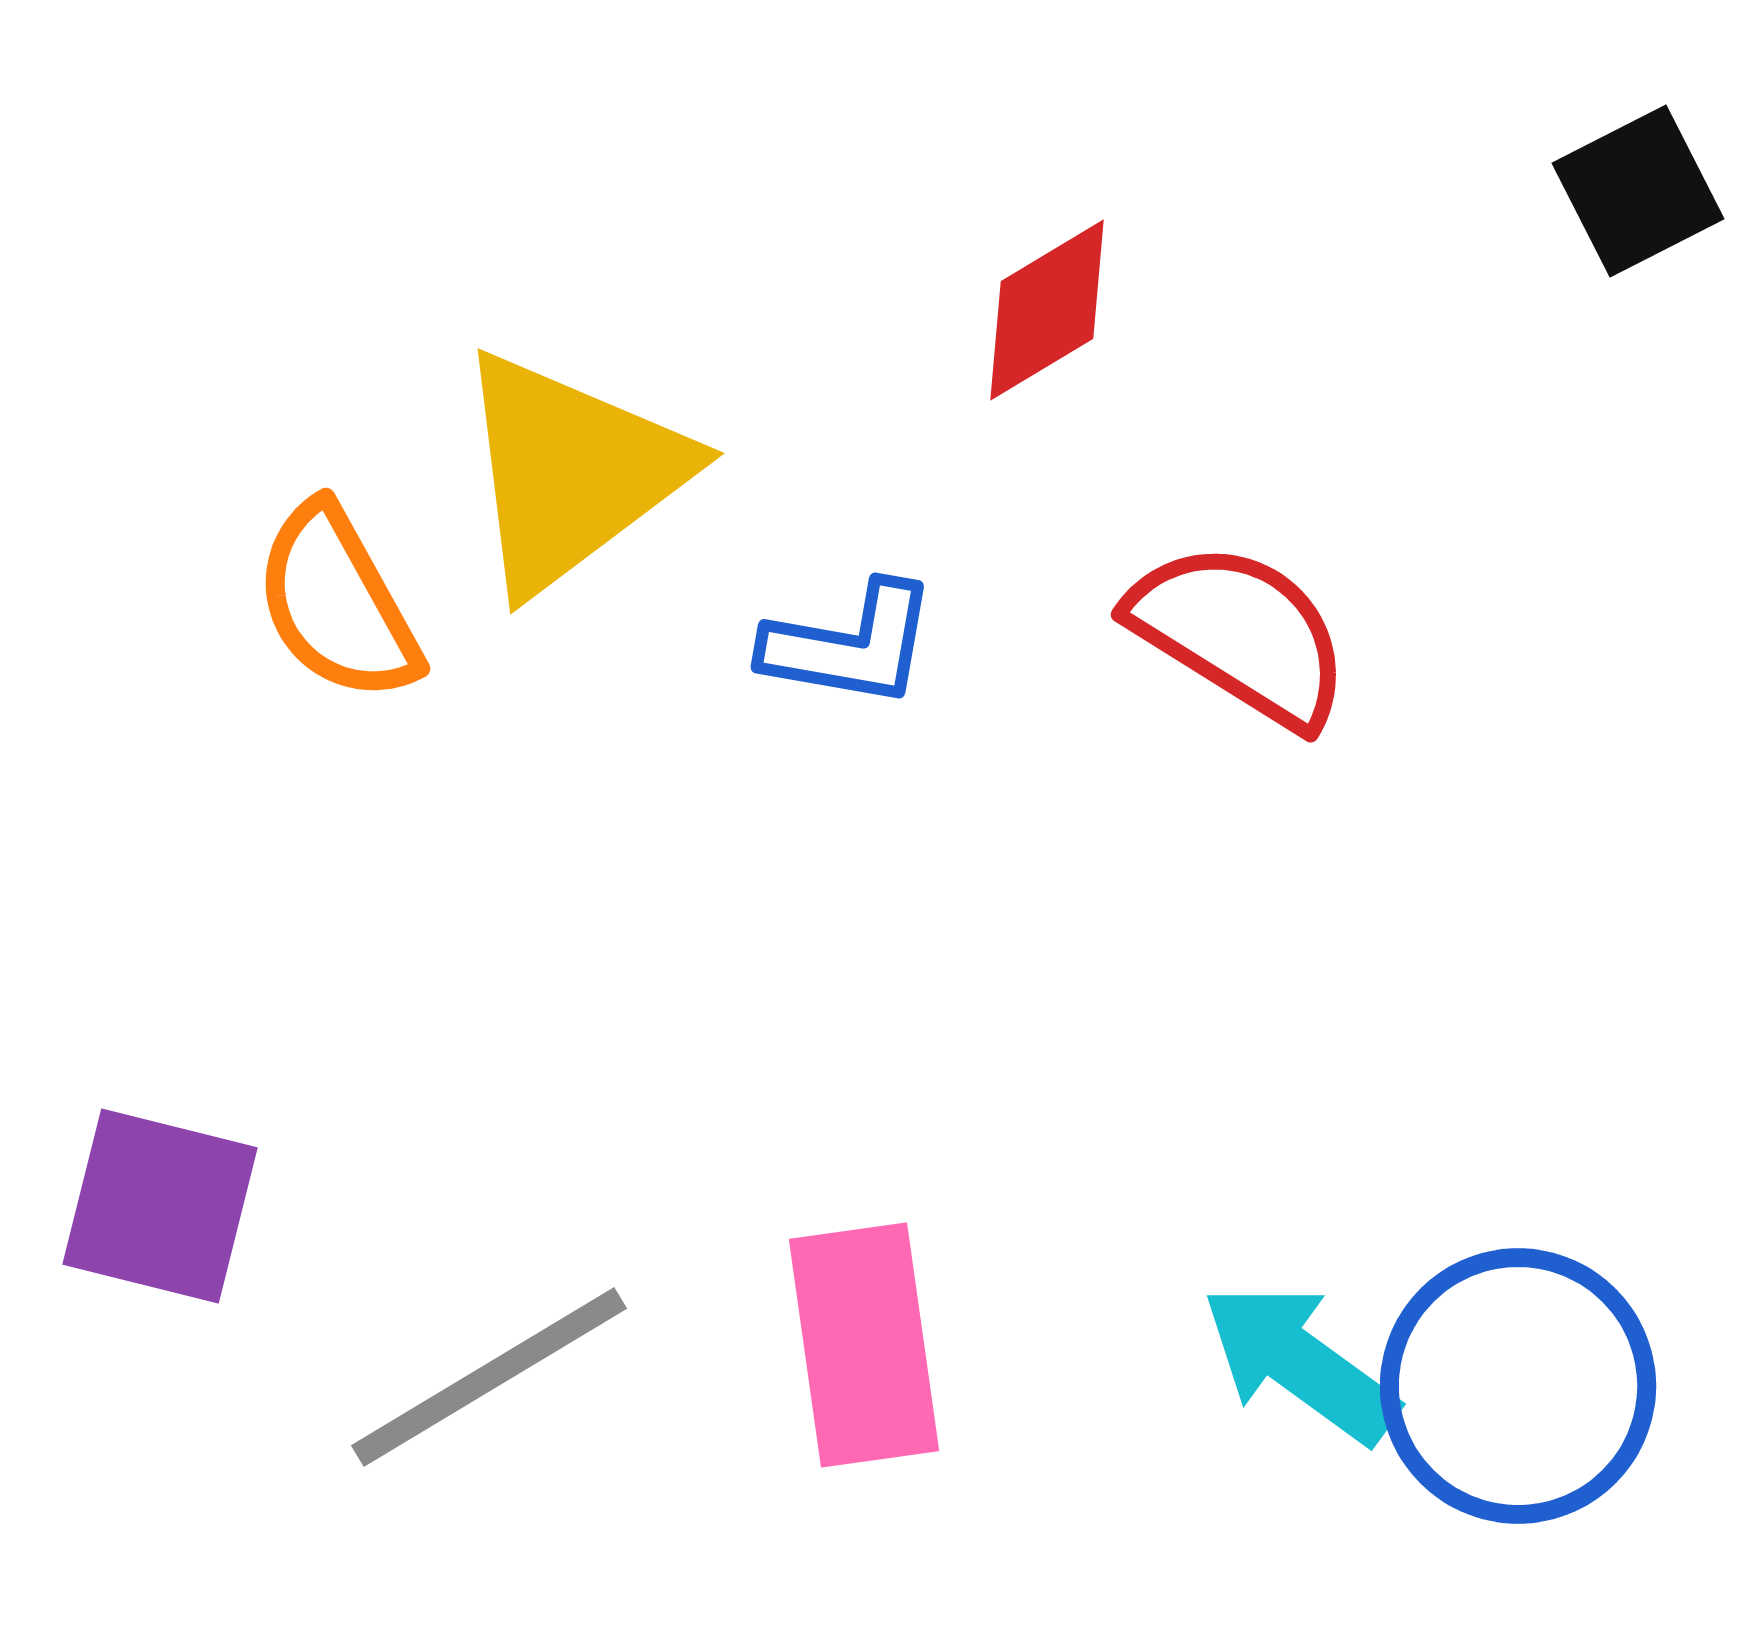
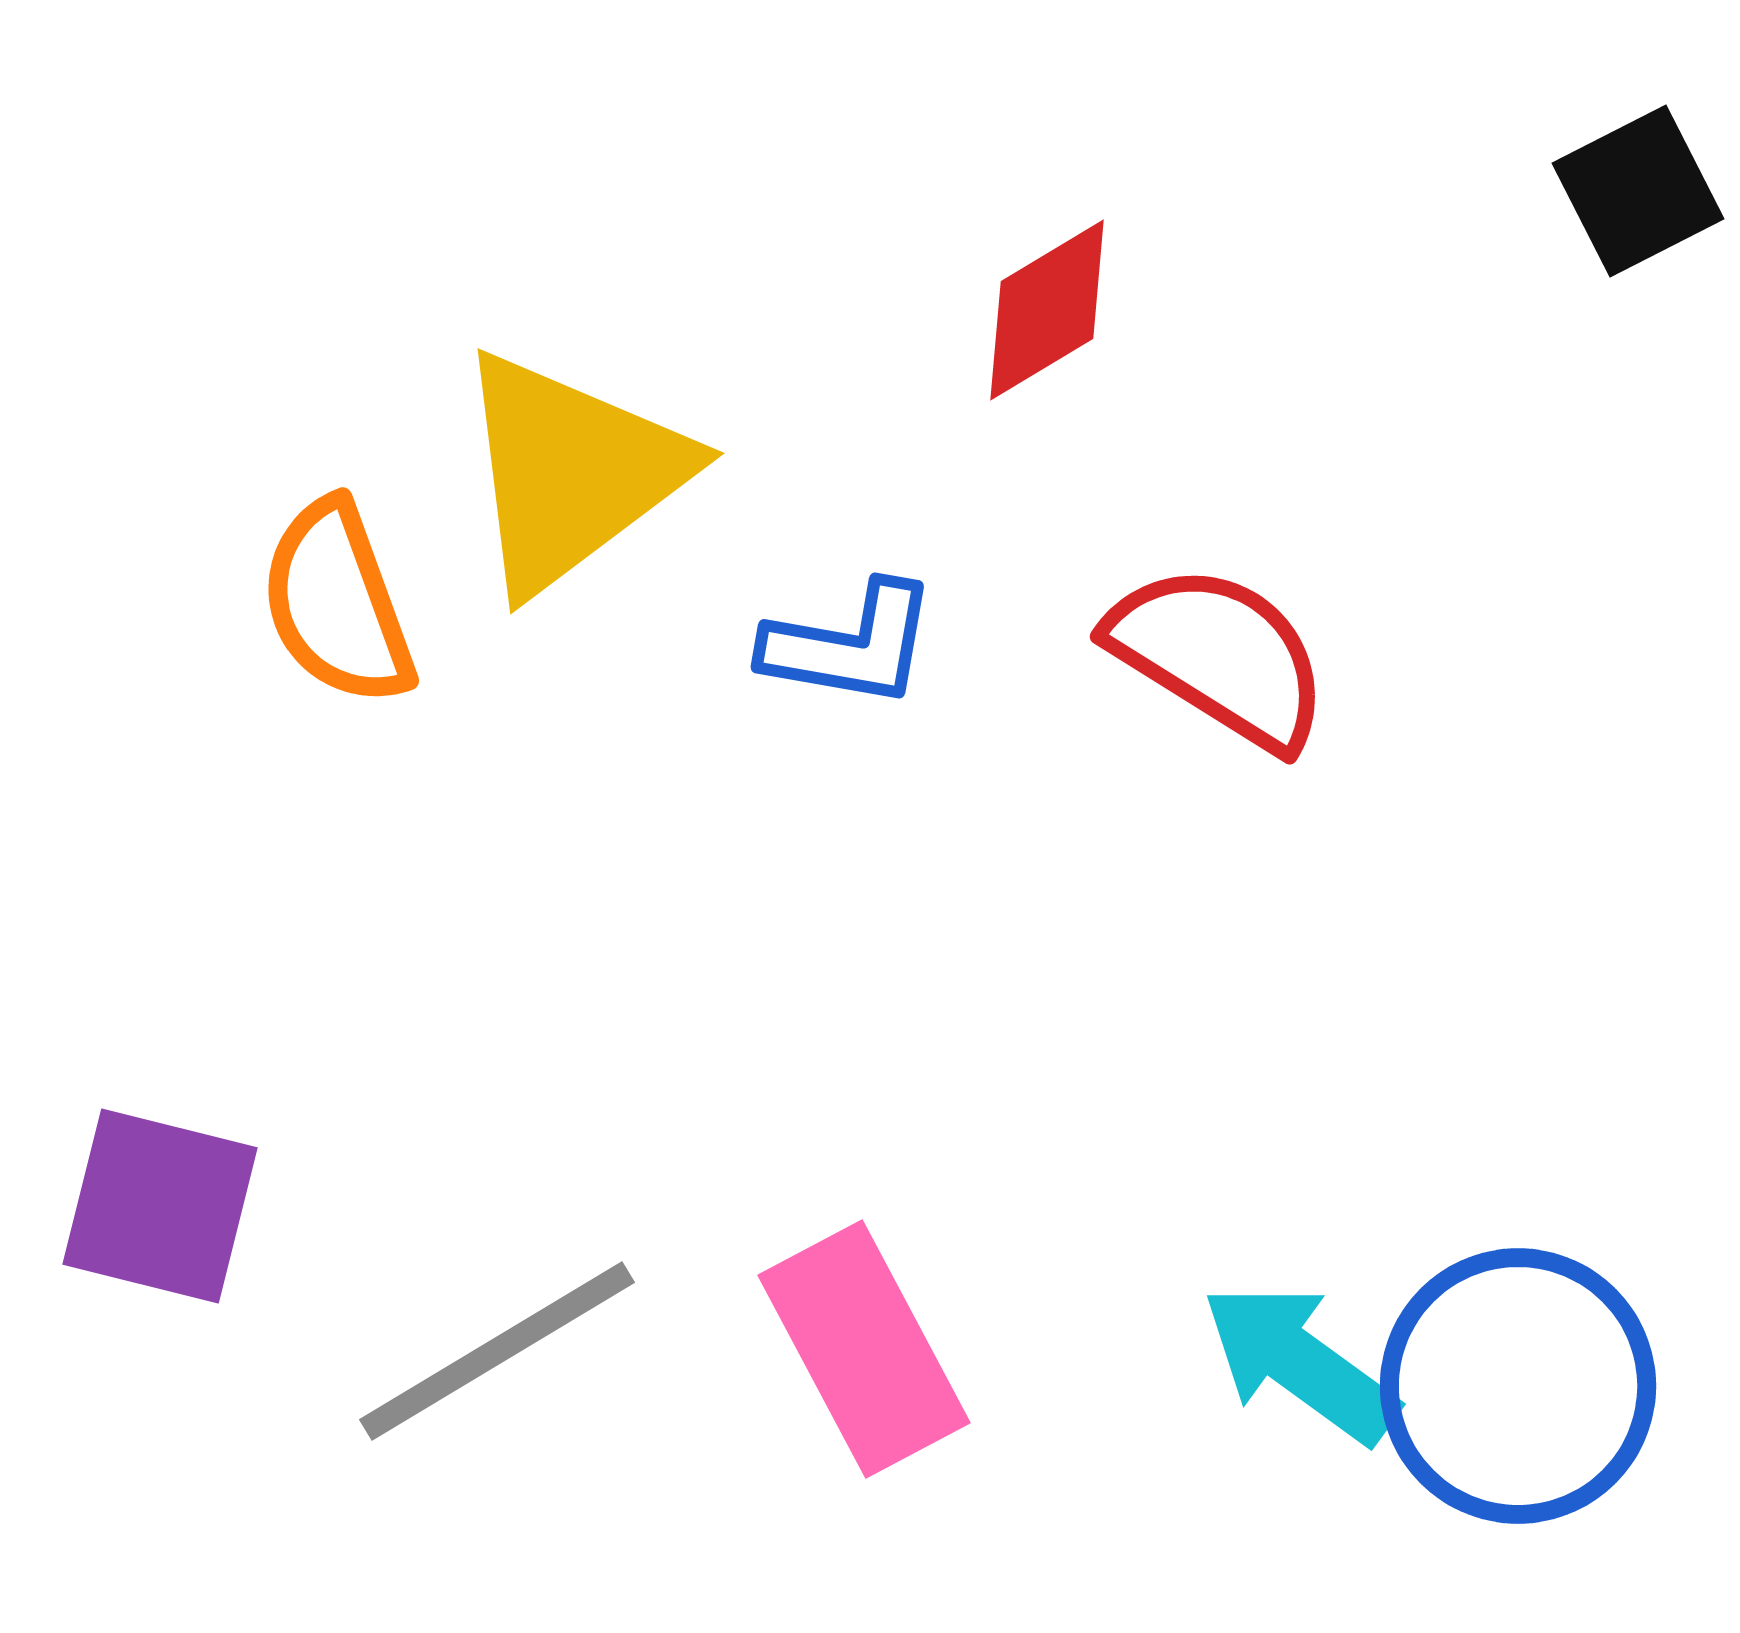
orange semicircle: rotated 9 degrees clockwise
red semicircle: moved 21 px left, 22 px down
pink rectangle: moved 4 px down; rotated 20 degrees counterclockwise
gray line: moved 8 px right, 26 px up
